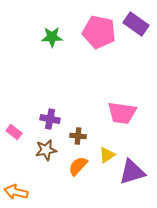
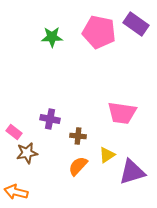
brown star: moved 19 px left, 3 px down
